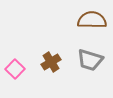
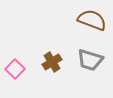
brown semicircle: rotated 20 degrees clockwise
brown cross: moved 1 px right
